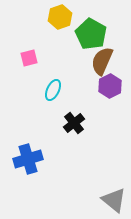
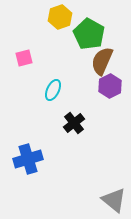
green pentagon: moved 2 px left
pink square: moved 5 px left
